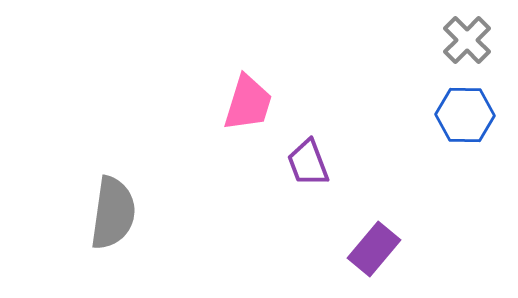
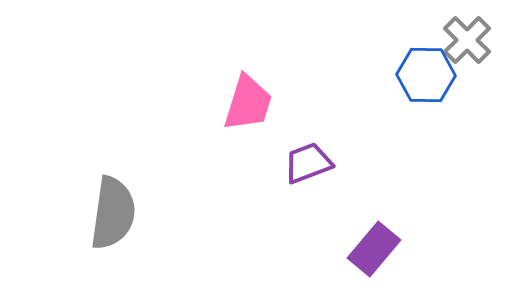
blue hexagon: moved 39 px left, 40 px up
purple trapezoid: rotated 90 degrees clockwise
